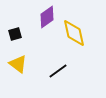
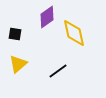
black square: rotated 24 degrees clockwise
yellow triangle: rotated 42 degrees clockwise
